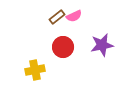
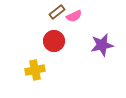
brown rectangle: moved 5 px up
red circle: moved 9 px left, 6 px up
